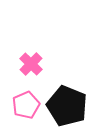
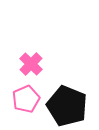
pink pentagon: moved 6 px up
